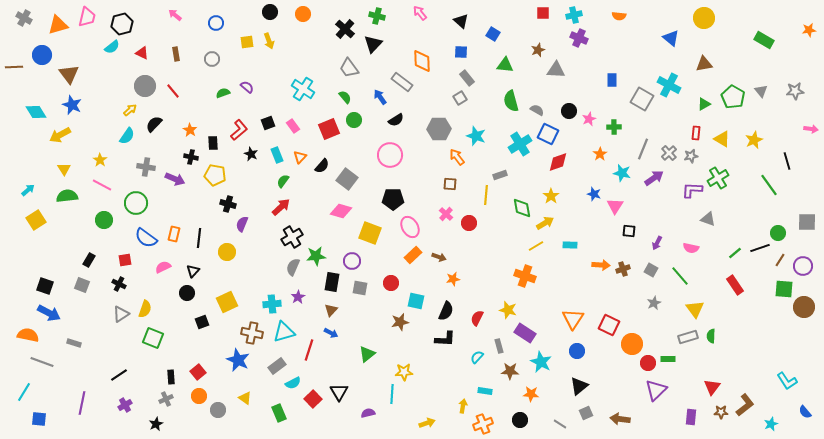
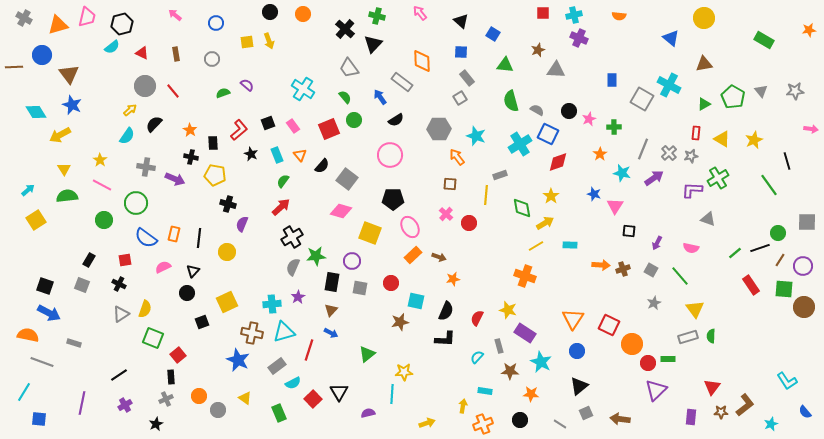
purple semicircle at (247, 87): moved 2 px up
orange triangle at (300, 157): moved 2 px up; rotated 24 degrees counterclockwise
red rectangle at (735, 285): moved 16 px right
red square at (198, 372): moved 20 px left, 17 px up
